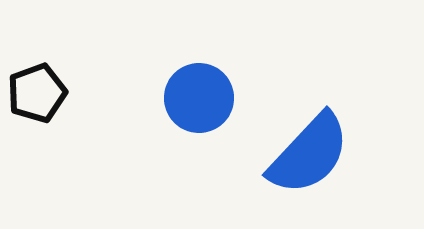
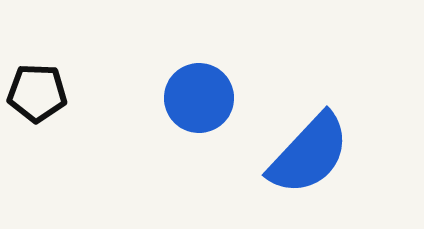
black pentagon: rotated 22 degrees clockwise
